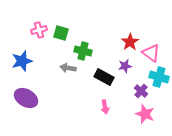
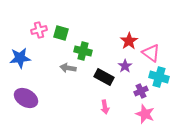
red star: moved 1 px left, 1 px up
blue star: moved 2 px left, 3 px up; rotated 10 degrees clockwise
purple star: rotated 24 degrees counterclockwise
purple cross: rotated 24 degrees clockwise
